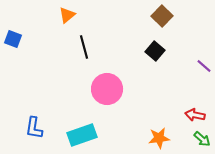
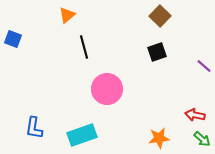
brown square: moved 2 px left
black square: moved 2 px right, 1 px down; rotated 30 degrees clockwise
